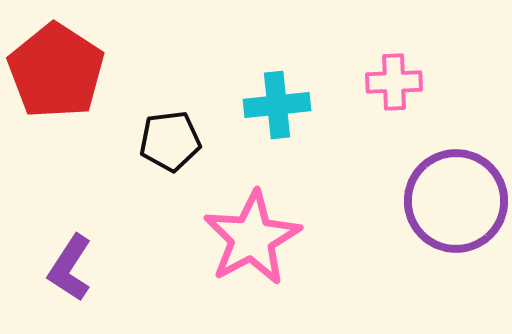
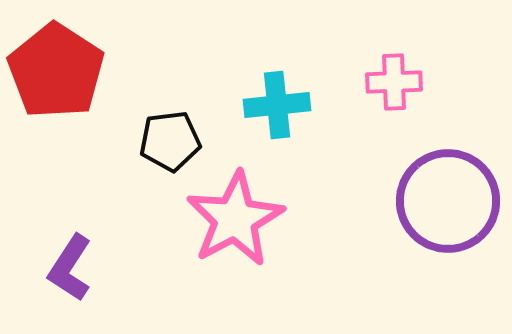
purple circle: moved 8 px left
pink star: moved 17 px left, 19 px up
